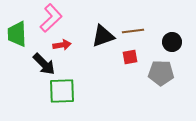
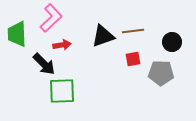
red square: moved 3 px right, 2 px down
